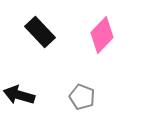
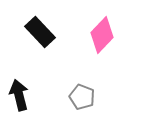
black arrow: rotated 60 degrees clockwise
